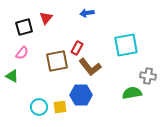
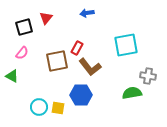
yellow square: moved 2 px left, 1 px down; rotated 16 degrees clockwise
